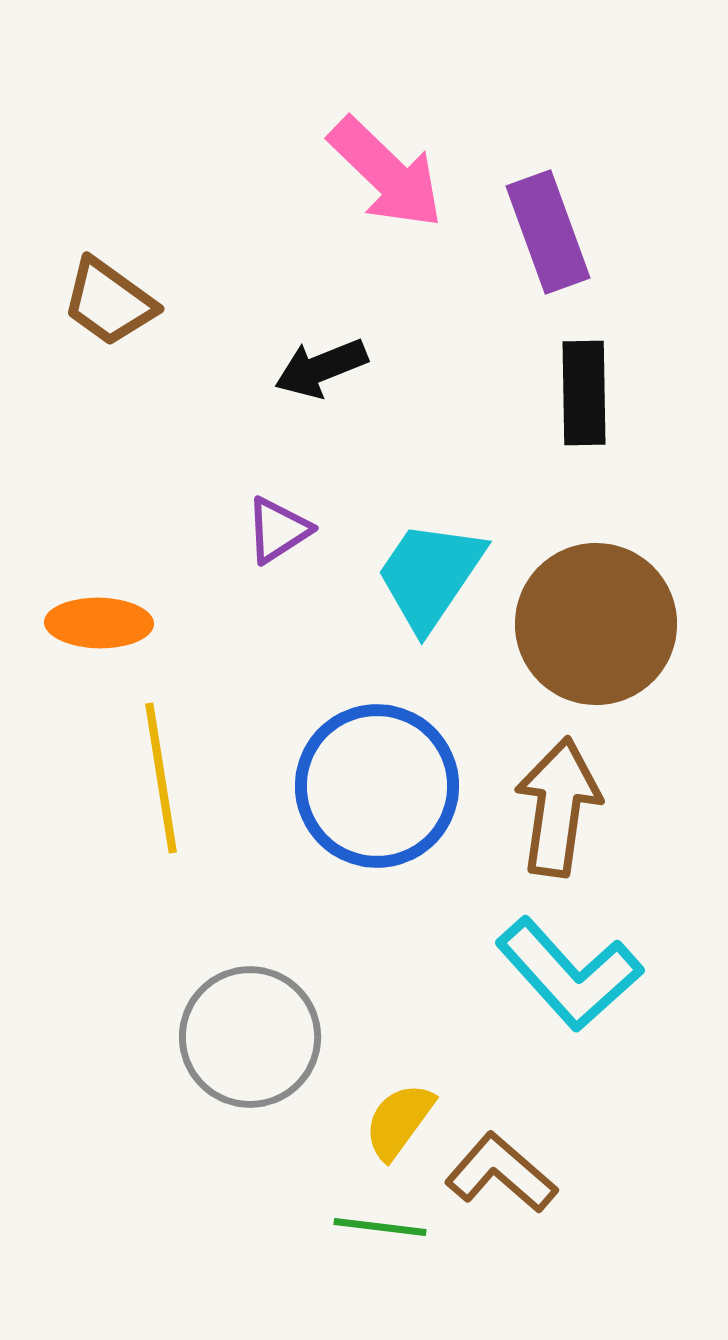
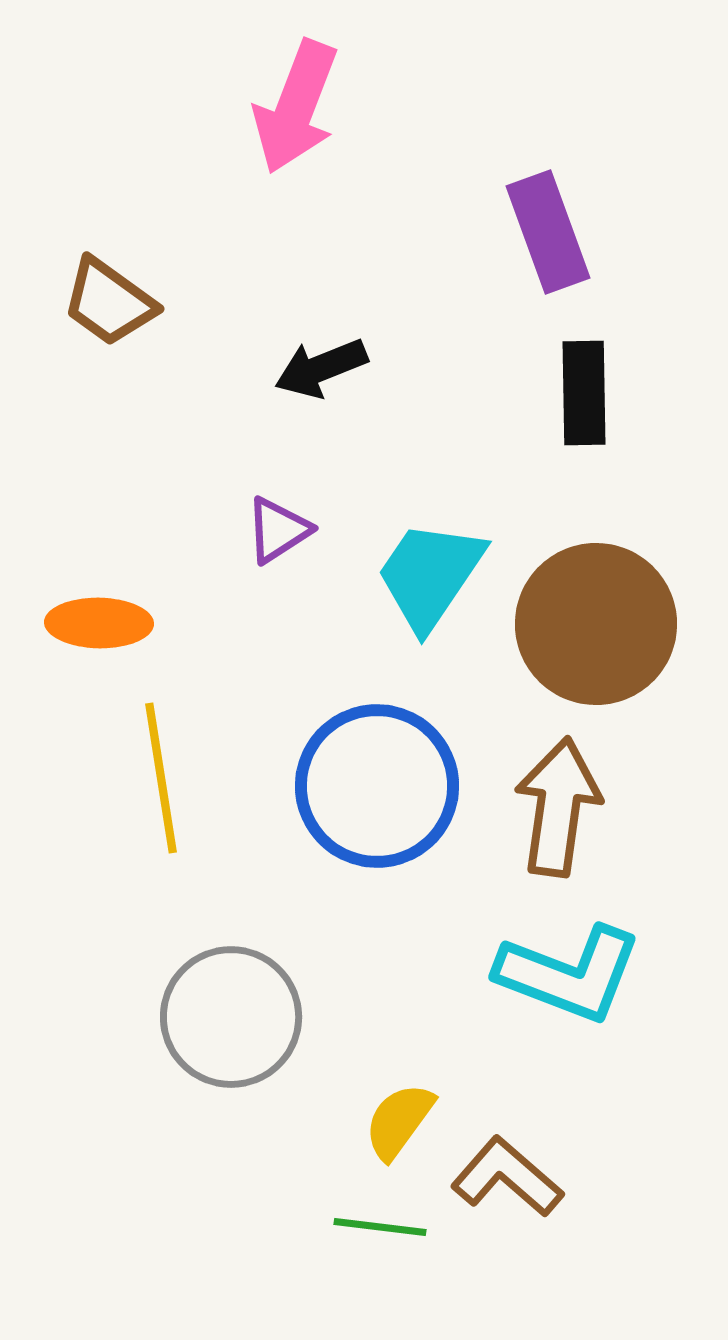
pink arrow: moved 90 px left, 66 px up; rotated 67 degrees clockwise
cyan L-shape: rotated 27 degrees counterclockwise
gray circle: moved 19 px left, 20 px up
brown L-shape: moved 6 px right, 4 px down
